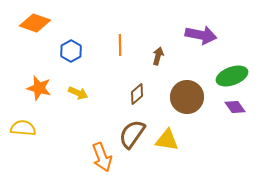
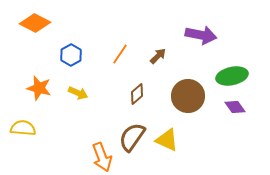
orange diamond: rotated 8 degrees clockwise
orange line: moved 9 px down; rotated 35 degrees clockwise
blue hexagon: moved 4 px down
brown arrow: rotated 30 degrees clockwise
green ellipse: rotated 8 degrees clockwise
brown circle: moved 1 px right, 1 px up
brown semicircle: moved 3 px down
yellow triangle: rotated 15 degrees clockwise
